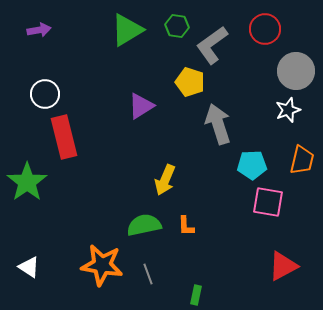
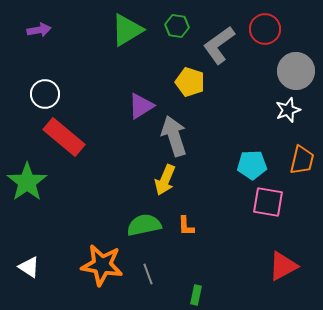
gray L-shape: moved 7 px right
gray arrow: moved 44 px left, 12 px down
red rectangle: rotated 36 degrees counterclockwise
